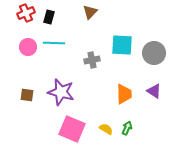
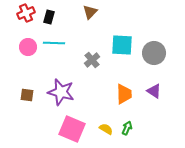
gray cross: rotated 28 degrees counterclockwise
